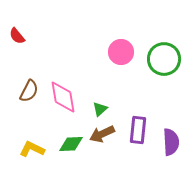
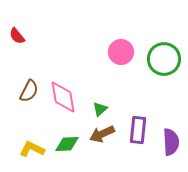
green diamond: moved 4 px left
